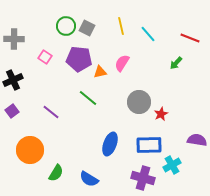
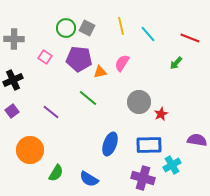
green circle: moved 2 px down
